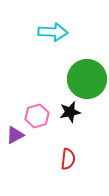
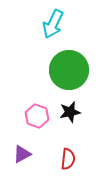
cyan arrow: moved 8 px up; rotated 112 degrees clockwise
green circle: moved 18 px left, 9 px up
pink hexagon: rotated 25 degrees counterclockwise
purple triangle: moved 7 px right, 19 px down
